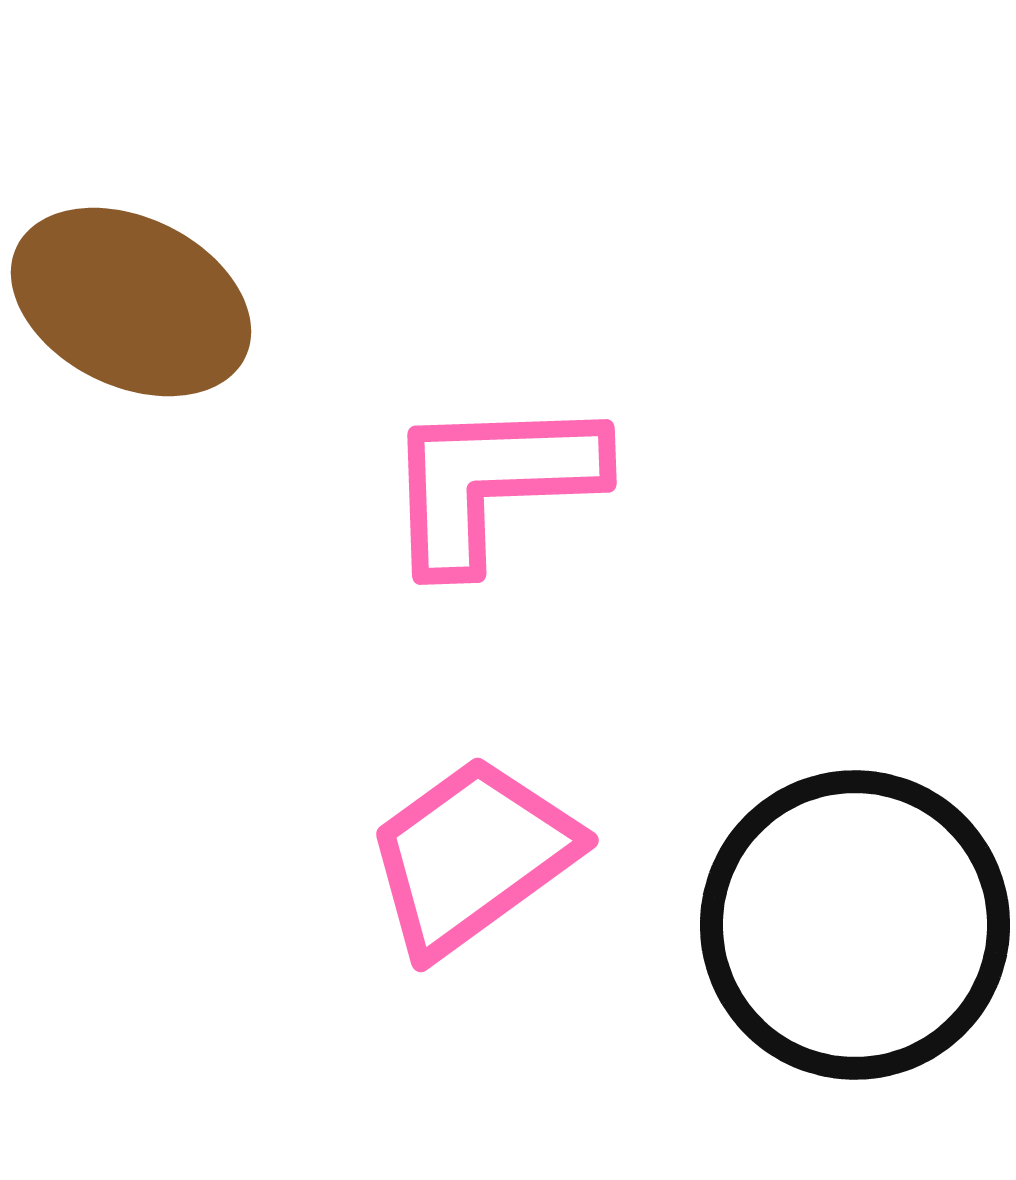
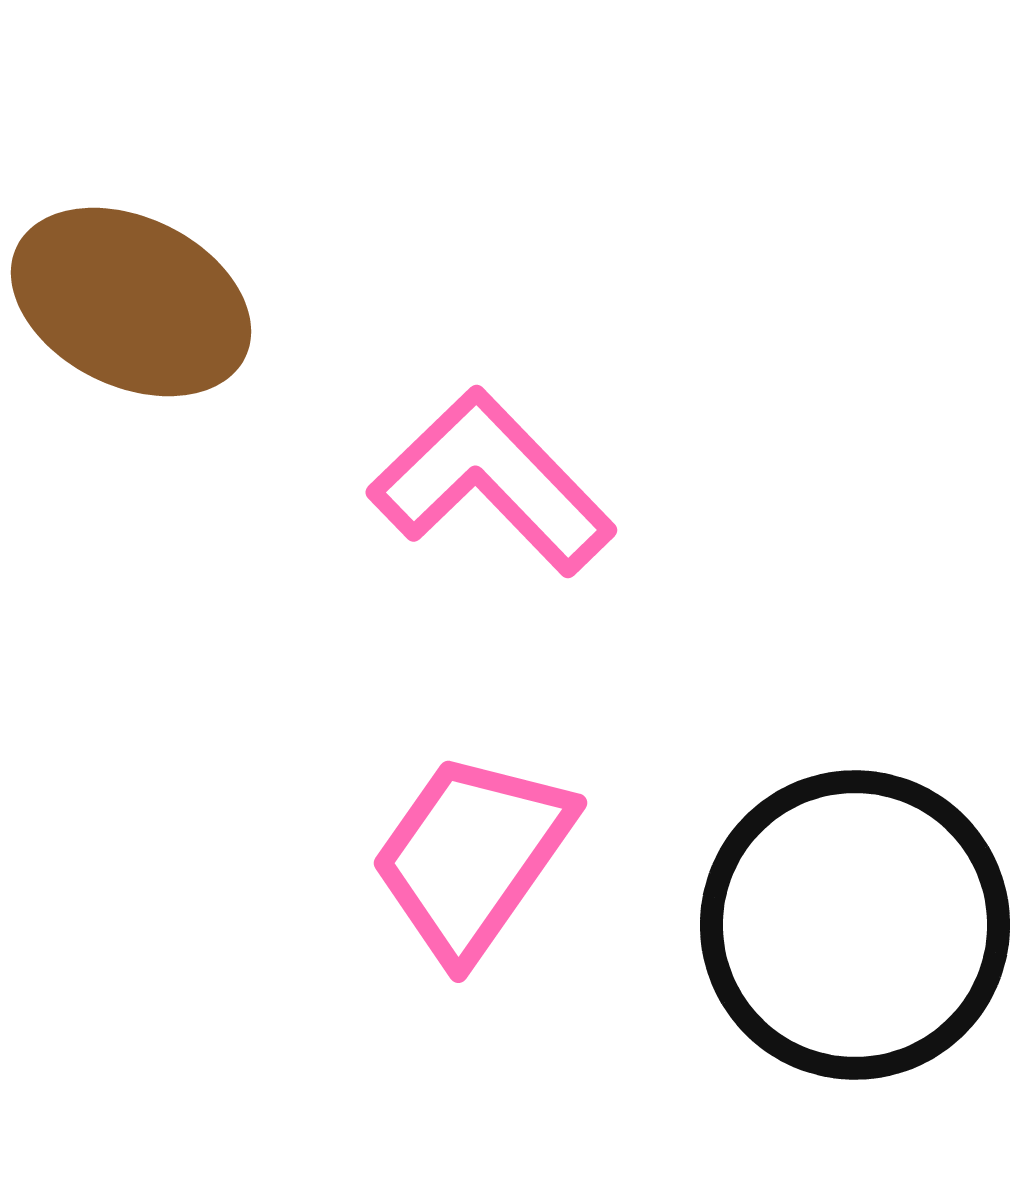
pink L-shape: rotated 48 degrees clockwise
pink trapezoid: rotated 19 degrees counterclockwise
